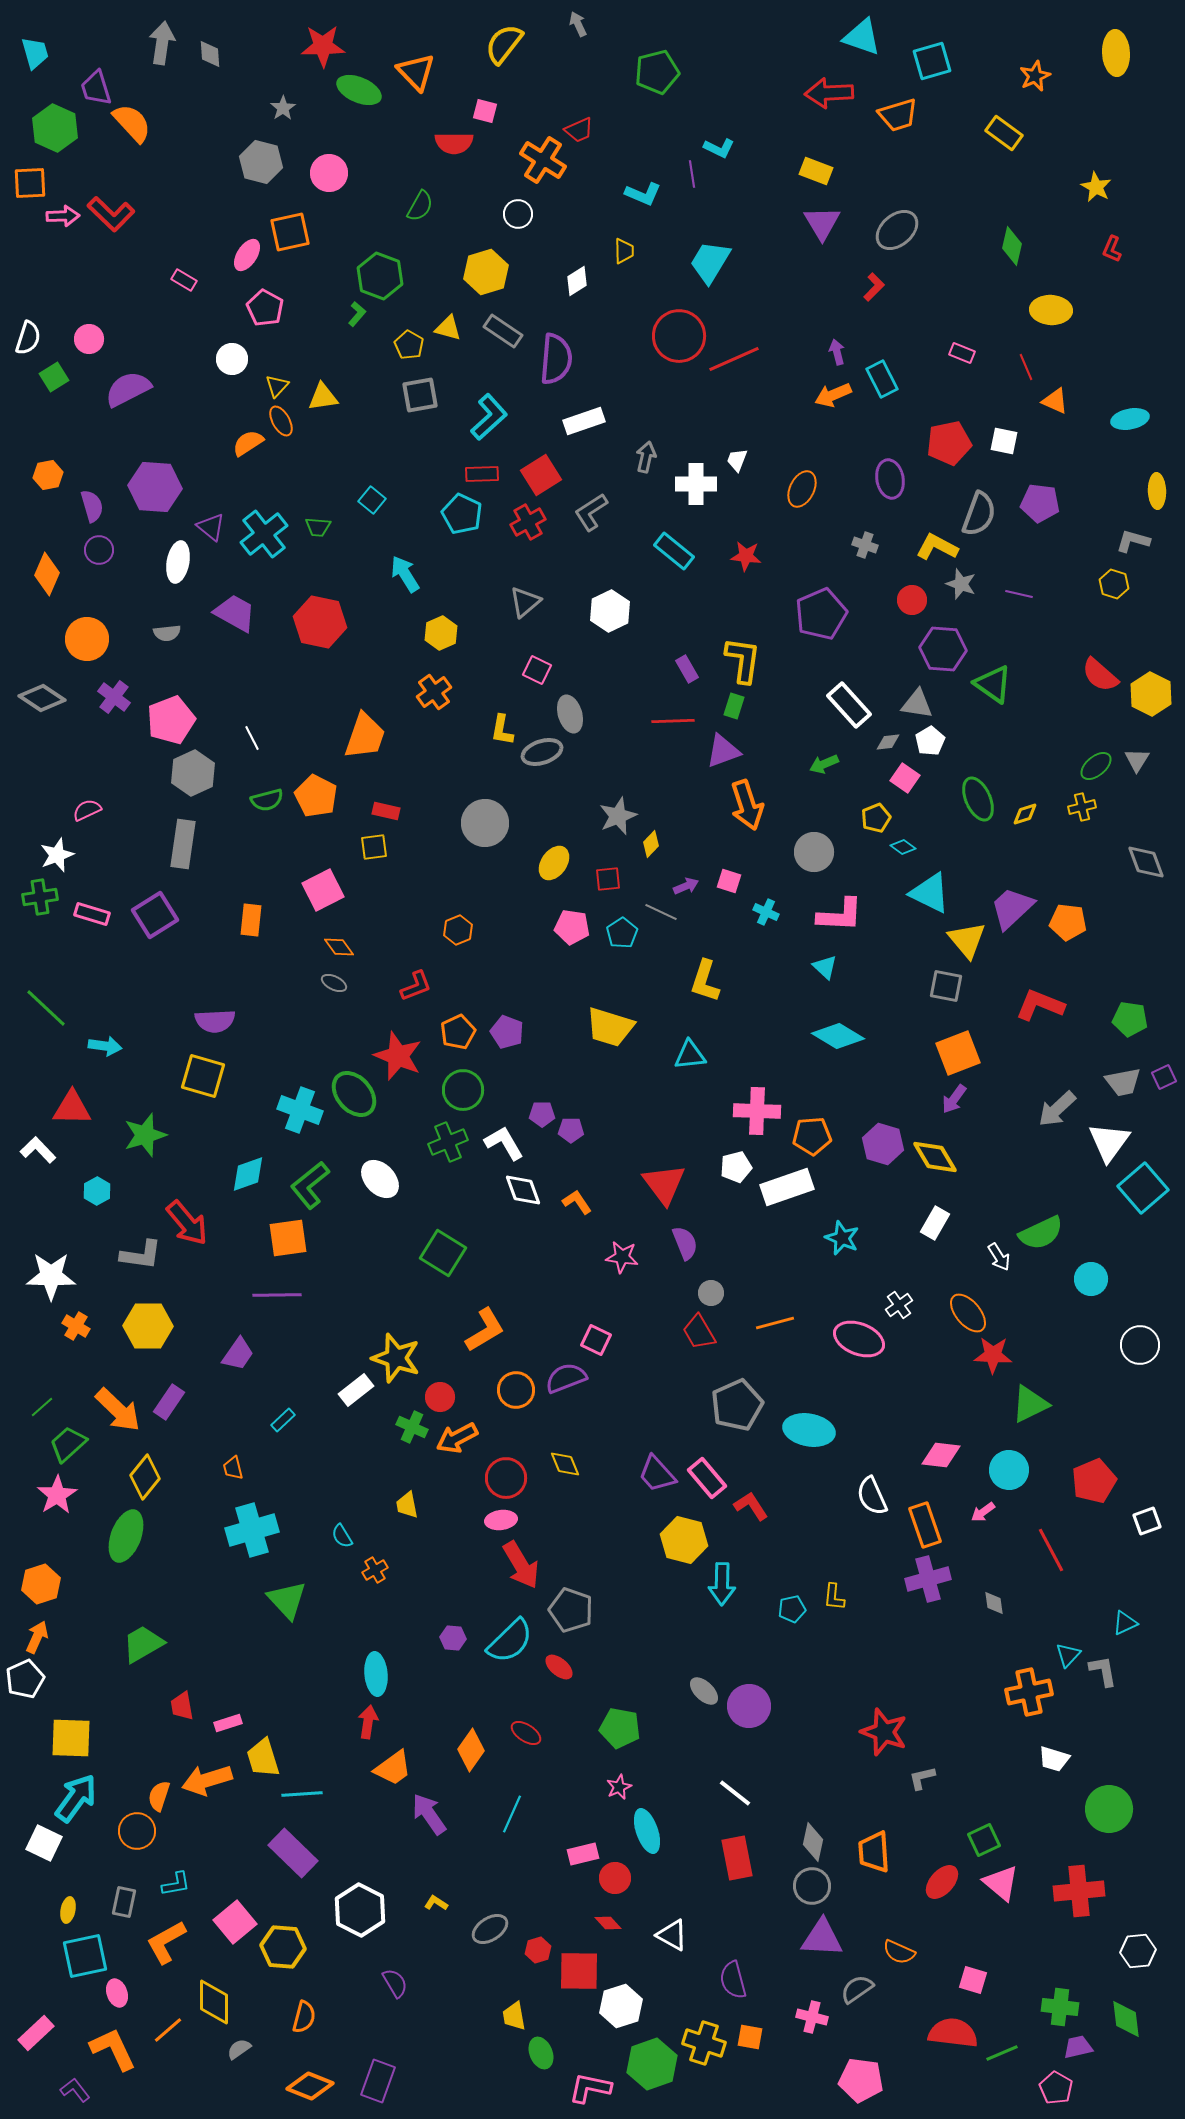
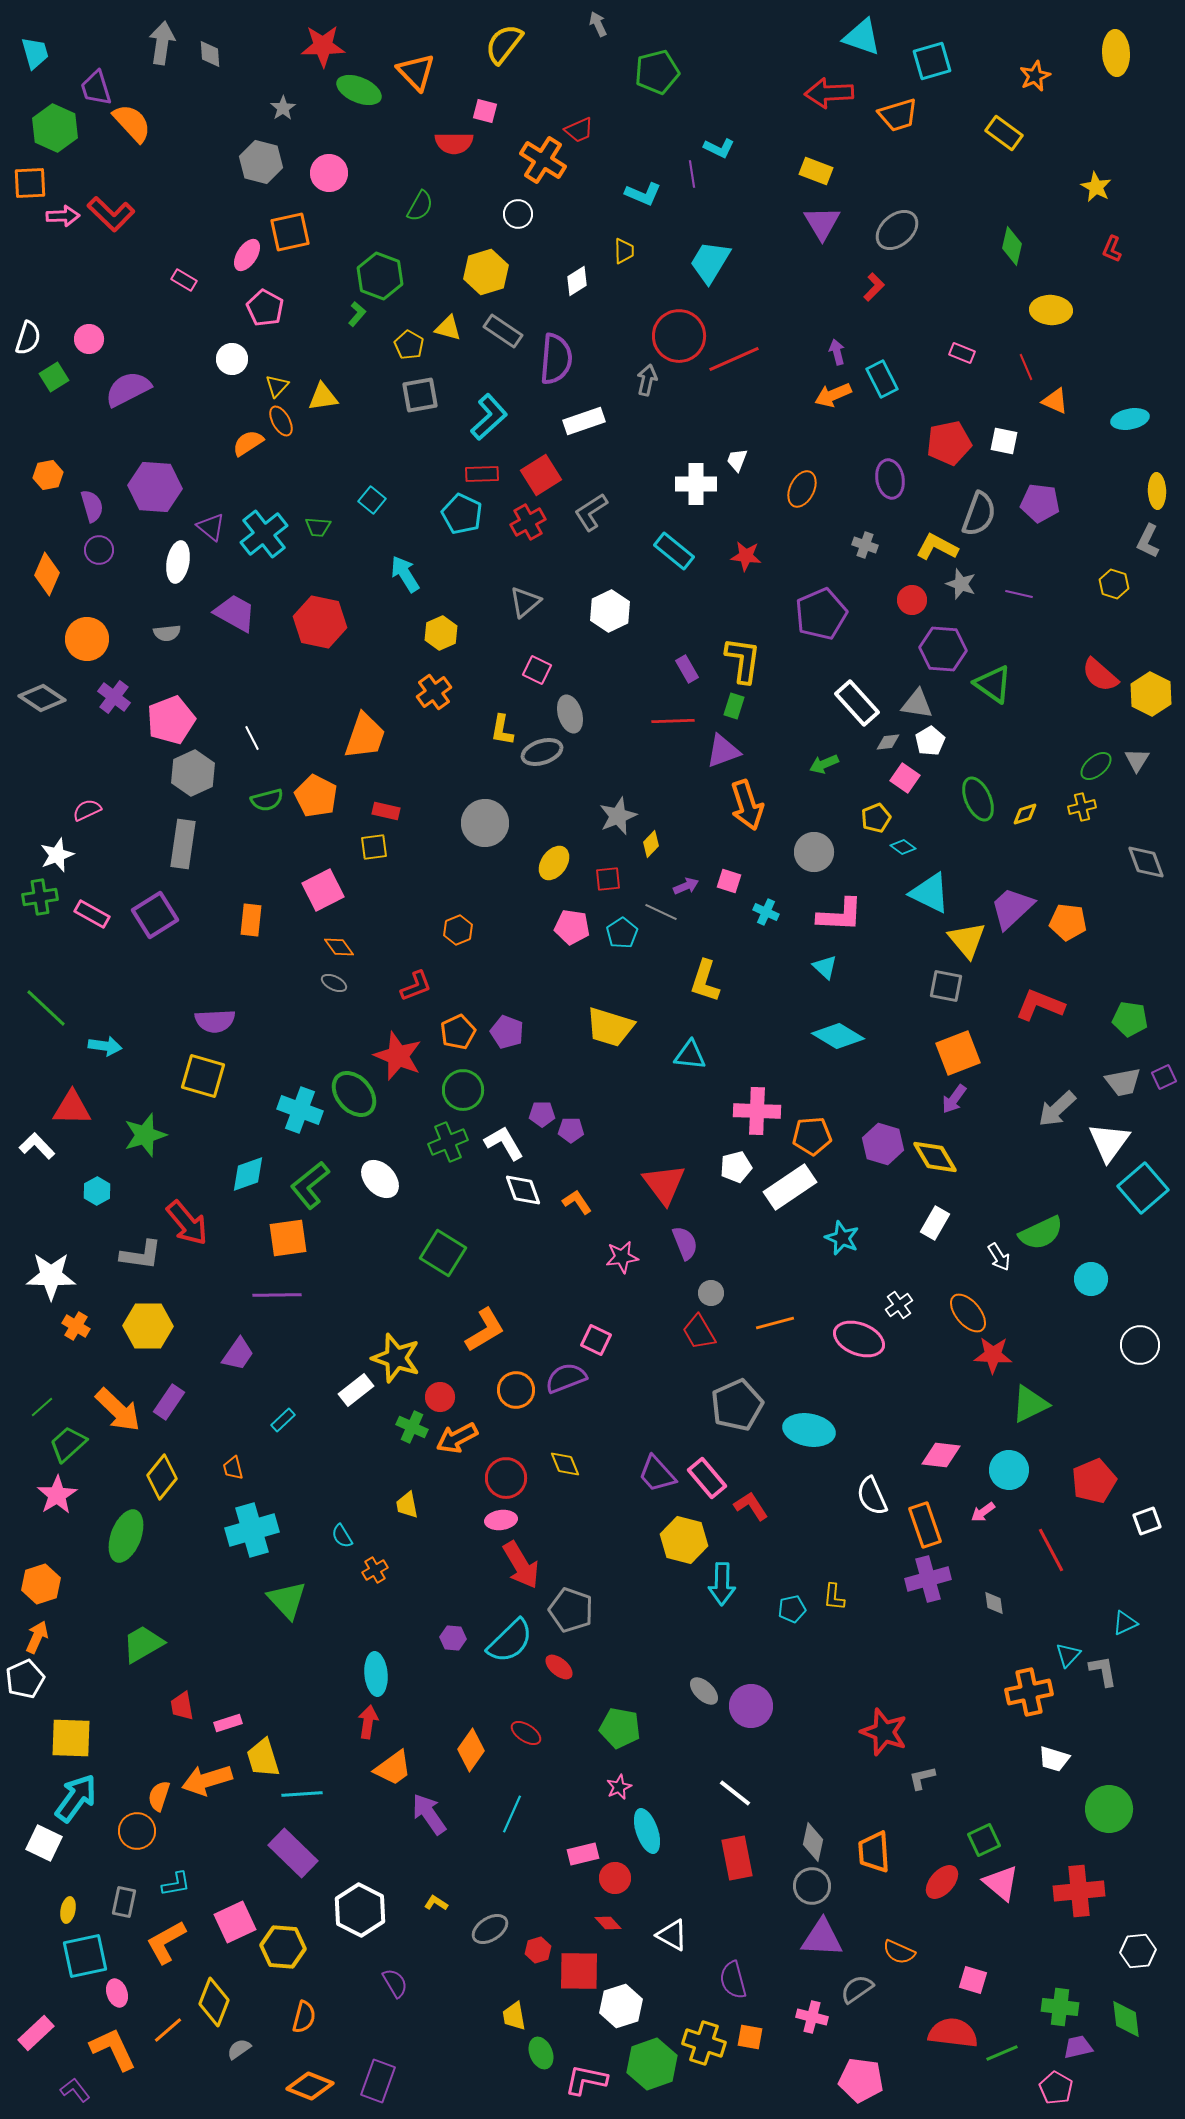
gray arrow at (578, 24): moved 20 px right
gray arrow at (646, 457): moved 1 px right, 77 px up
gray L-shape at (1133, 541): moved 15 px right; rotated 80 degrees counterclockwise
white rectangle at (849, 705): moved 8 px right, 2 px up
pink rectangle at (92, 914): rotated 12 degrees clockwise
cyan triangle at (690, 1055): rotated 12 degrees clockwise
white L-shape at (38, 1150): moved 1 px left, 4 px up
white rectangle at (787, 1187): moved 3 px right; rotated 15 degrees counterclockwise
pink star at (622, 1257): rotated 16 degrees counterclockwise
yellow diamond at (145, 1477): moved 17 px right
purple circle at (749, 1706): moved 2 px right
pink square at (235, 1922): rotated 15 degrees clockwise
yellow diamond at (214, 2002): rotated 21 degrees clockwise
pink L-shape at (590, 2088): moved 4 px left, 8 px up
